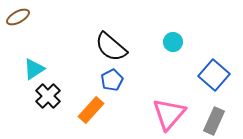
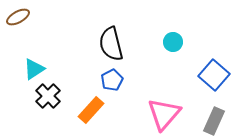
black semicircle: moved 3 px up; rotated 36 degrees clockwise
pink triangle: moved 5 px left
